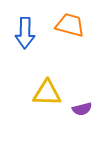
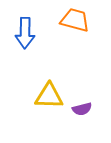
orange trapezoid: moved 5 px right, 5 px up
yellow triangle: moved 2 px right, 3 px down
